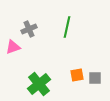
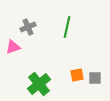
gray cross: moved 1 px left, 2 px up
